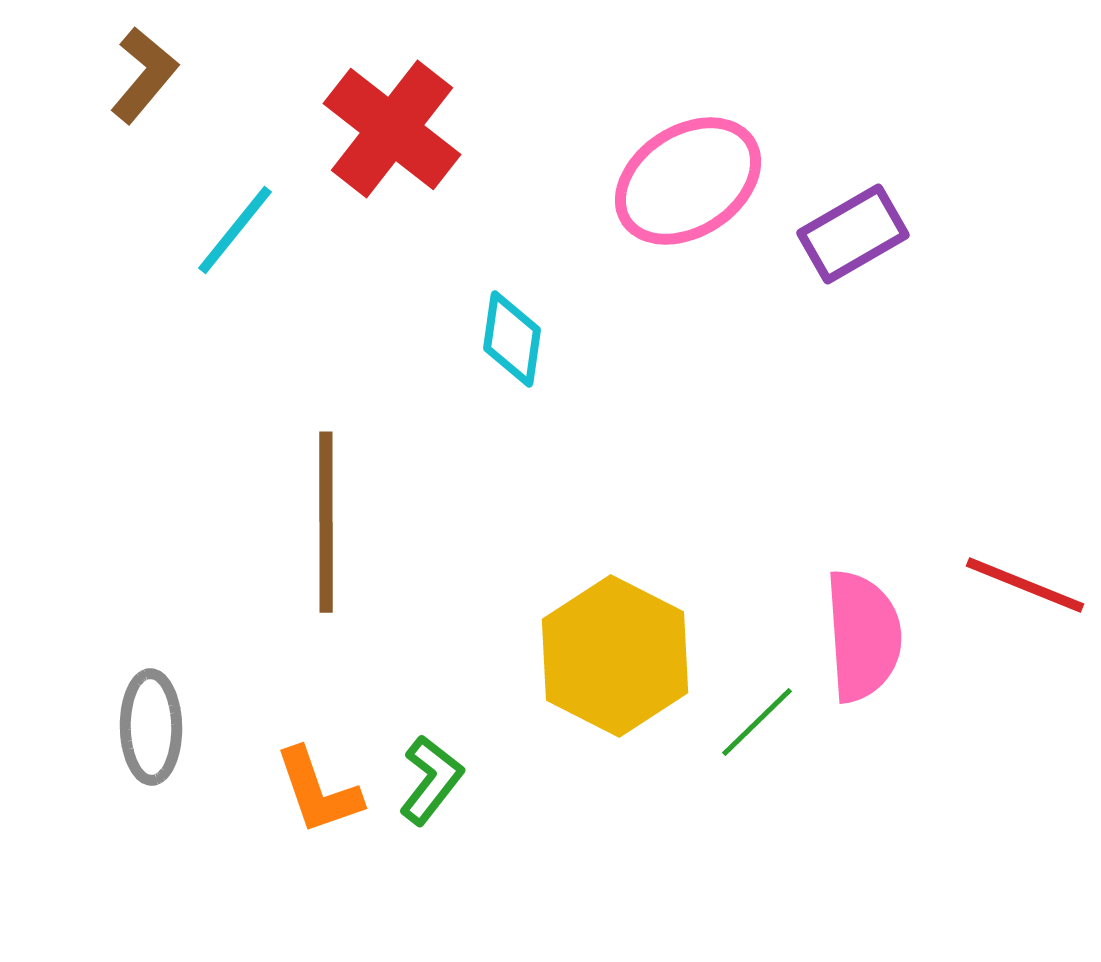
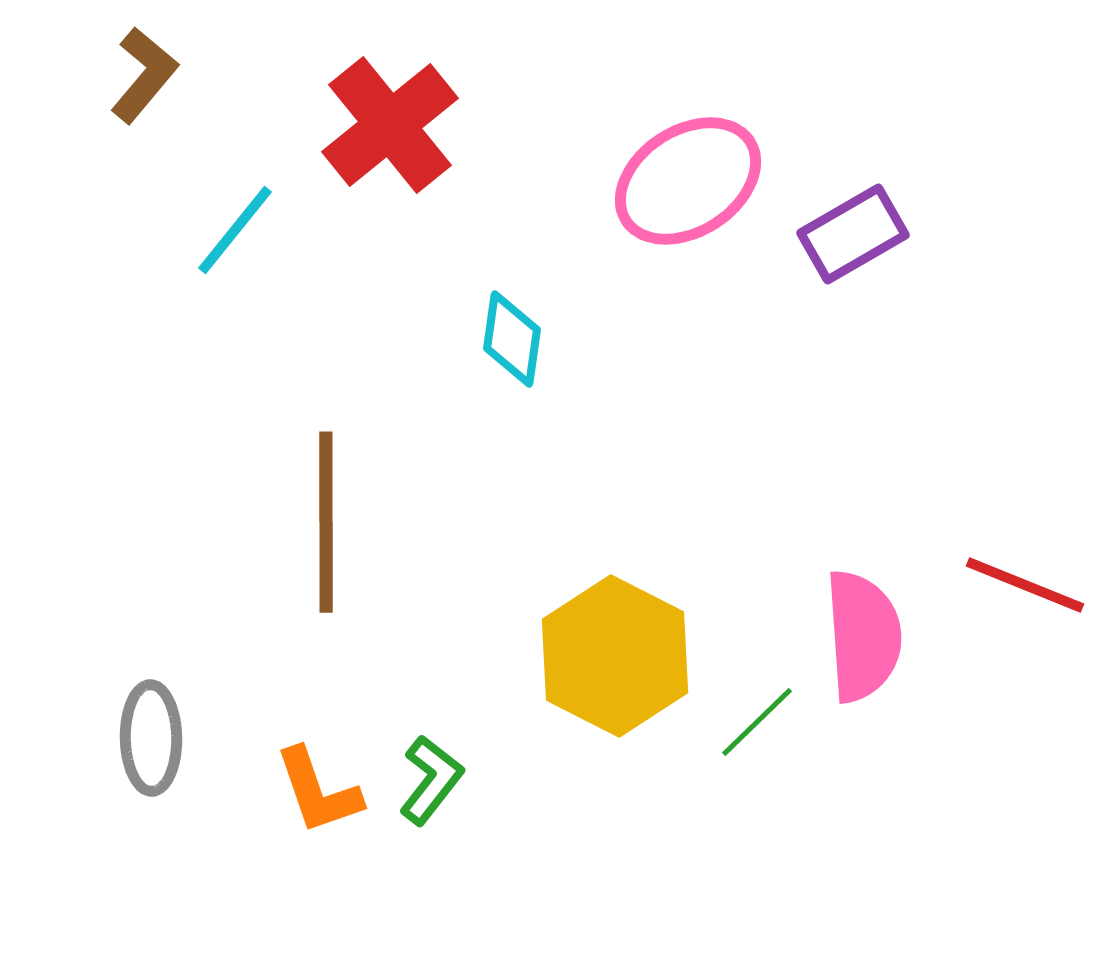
red cross: moved 2 px left, 4 px up; rotated 13 degrees clockwise
gray ellipse: moved 11 px down
